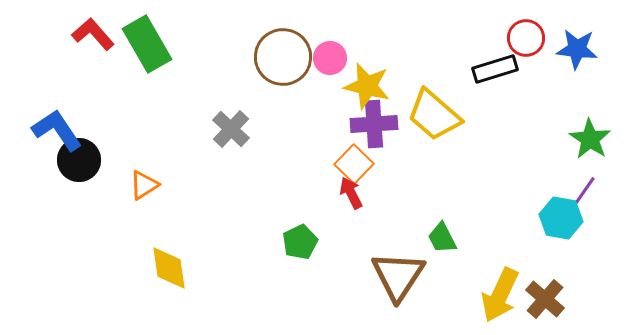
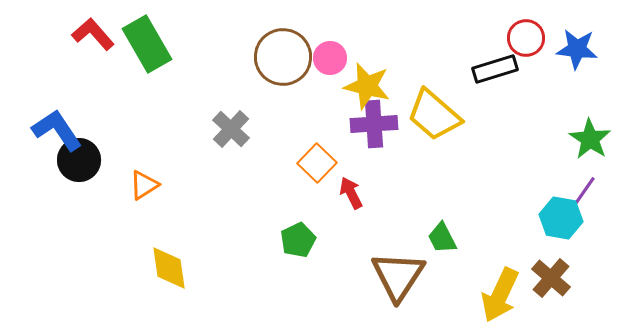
orange square: moved 37 px left, 1 px up
green pentagon: moved 2 px left, 2 px up
brown cross: moved 6 px right, 21 px up
